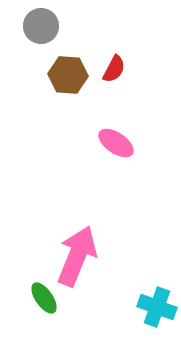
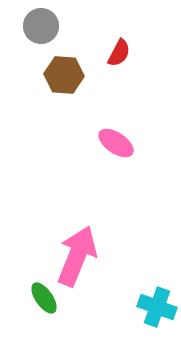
red semicircle: moved 5 px right, 16 px up
brown hexagon: moved 4 px left
